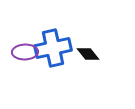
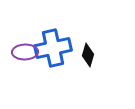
black diamond: moved 1 px down; rotated 55 degrees clockwise
